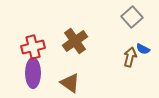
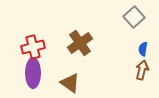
gray square: moved 2 px right
brown cross: moved 5 px right, 2 px down
blue semicircle: rotated 72 degrees clockwise
brown arrow: moved 12 px right, 13 px down
